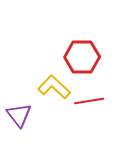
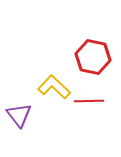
red hexagon: moved 11 px right; rotated 12 degrees clockwise
red line: rotated 8 degrees clockwise
